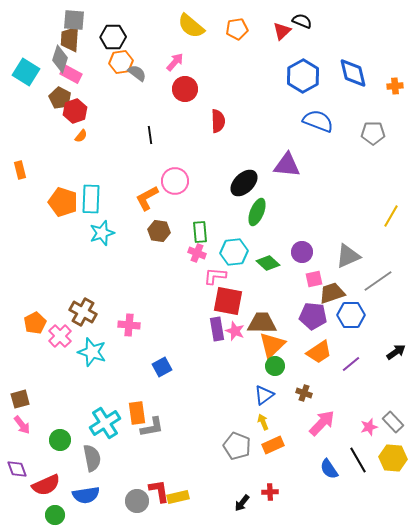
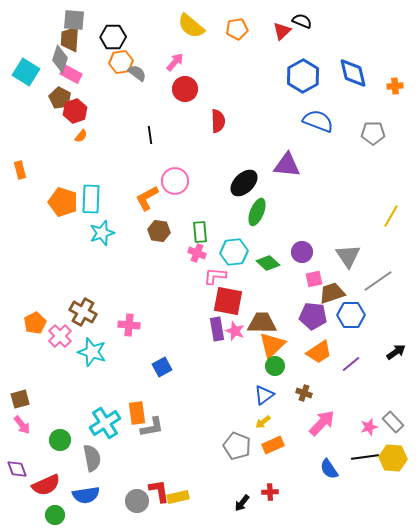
gray triangle at (348, 256): rotated 40 degrees counterclockwise
yellow arrow at (263, 422): rotated 105 degrees counterclockwise
black line at (358, 460): moved 7 px right, 3 px up; rotated 68 degrees counterclockwise
